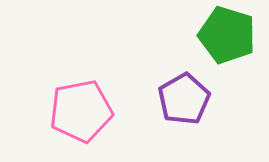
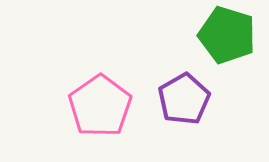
pink pentagon: moved 19 px right, 5 px up; rotated 24 degrees counterclockwise
